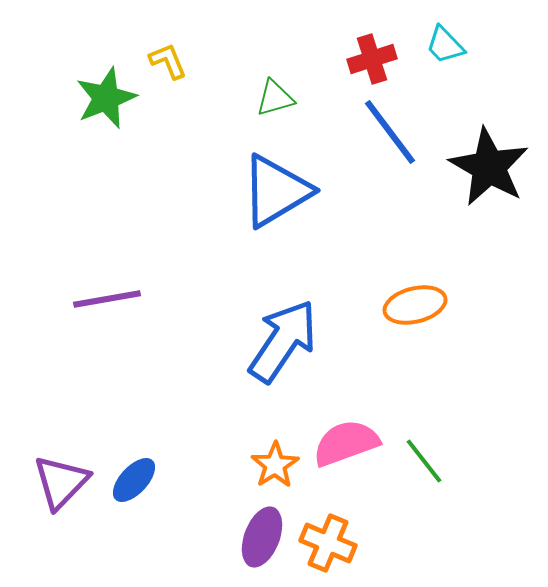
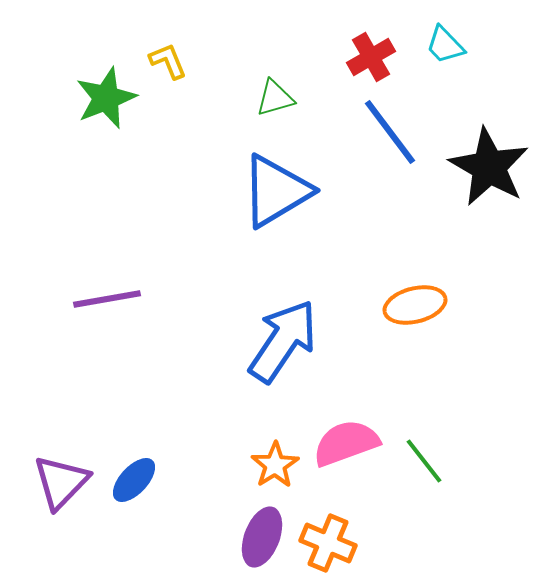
red cross: moved 1 px left, 2 px up; rotated 12 degrees counterclockwise
